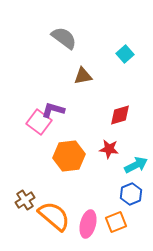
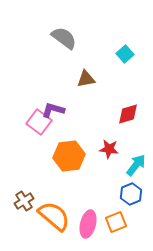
brown triangle: moved 3 px right, 3 px down
red diamond: moved 8 px right, 1 px up
cyan arrow: rotated 25 degrees counterclockwise
brown cross: moved 1 px left, 1 px down
